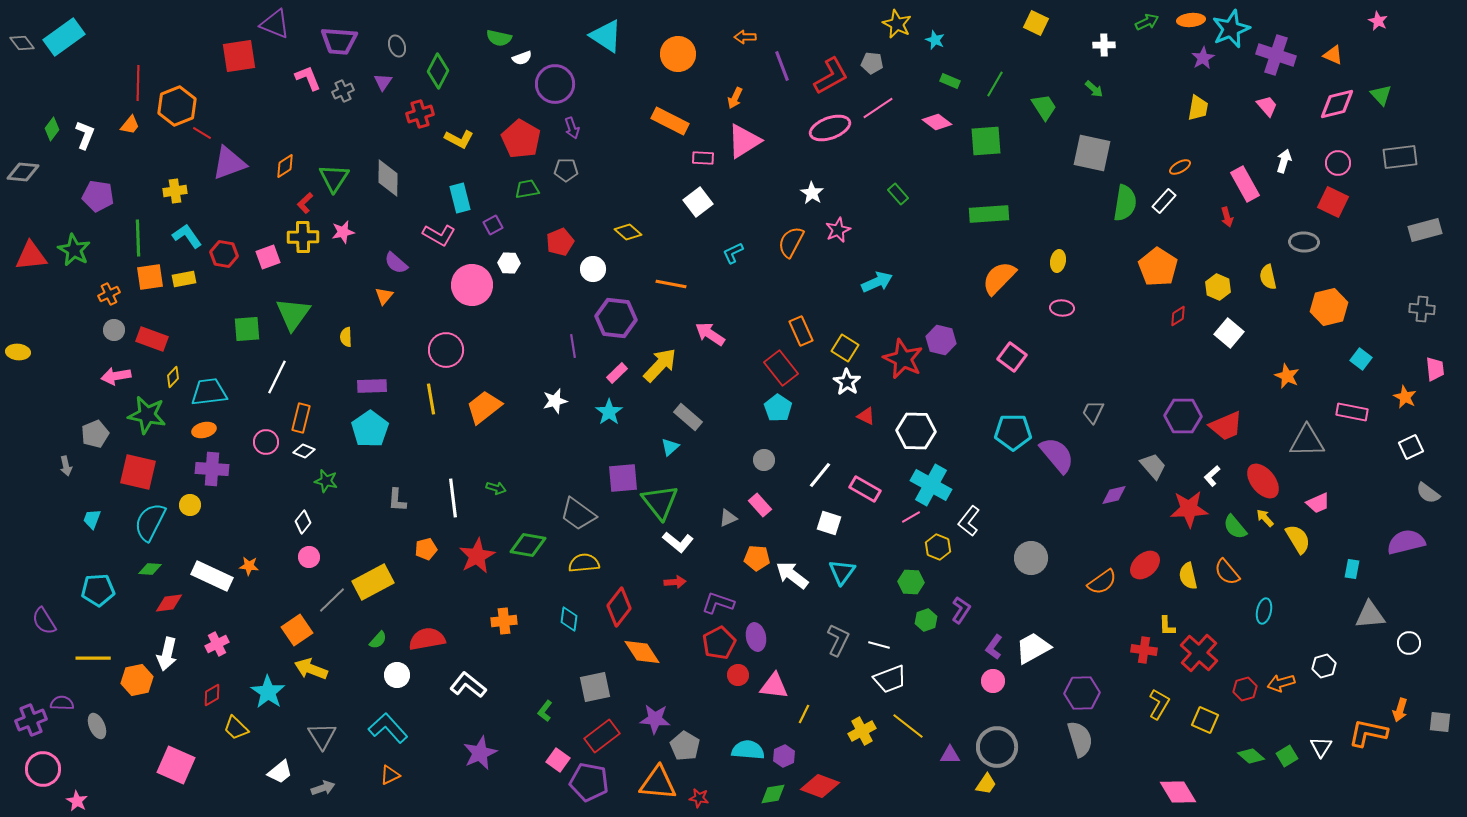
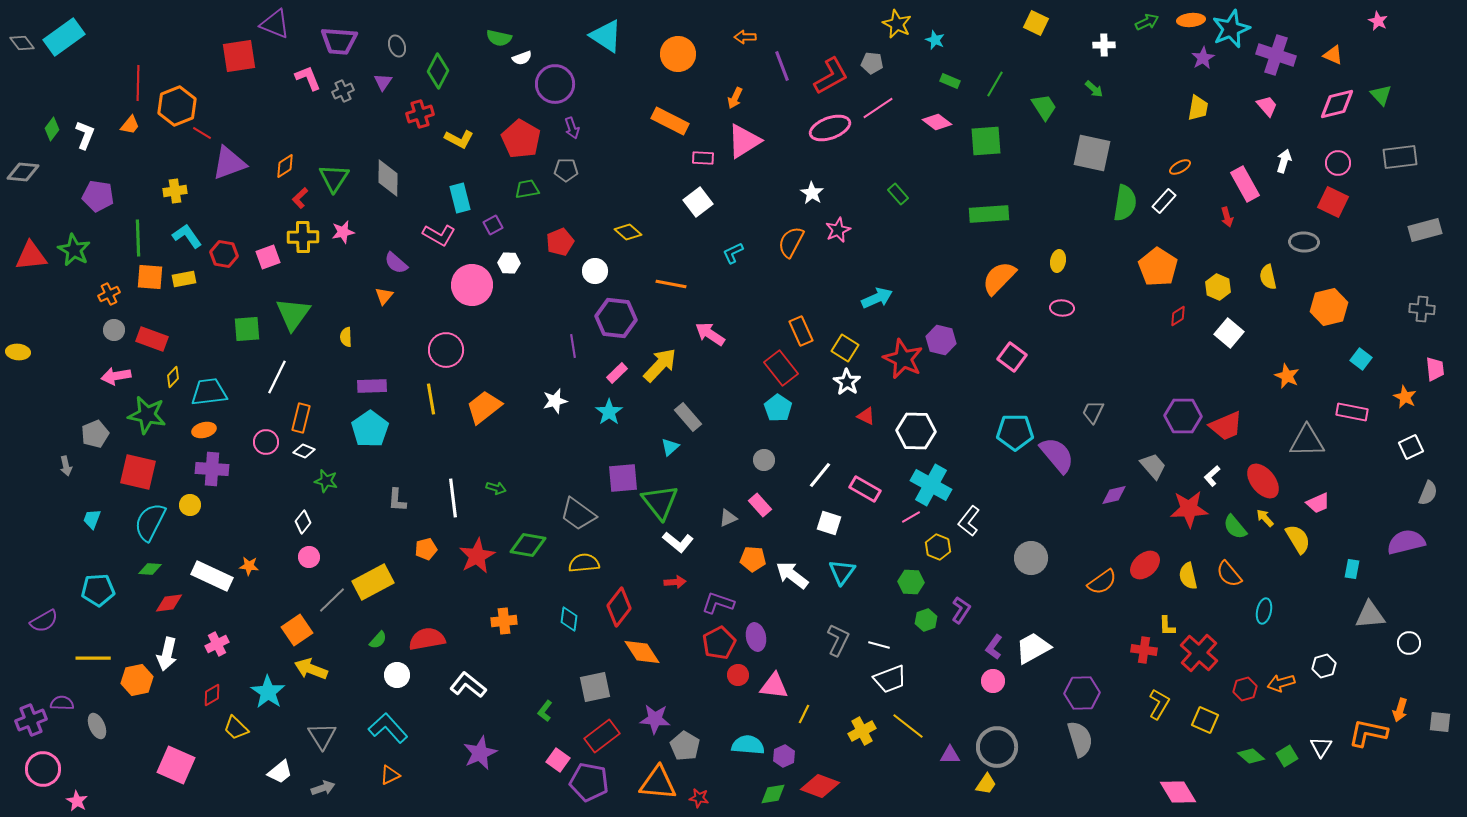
red L-shape at (305, 203): moved 5 px left, 5 px up
white circle at (593, 269): moved 2 px right, 2 px down
orange square at (150, 277): rotated 12 degrees clockwise
cyan arrow at (877, 282): moved 16 px down
gray rectangle at (688, 417): rotated 8 degrees clockwise
cyan pentagon at (1013, 432): moved 2 px right
gray semicircle at (1428, 493): rotated 105 degrees counterclockwise
orange pentagon at (757, 558): moved 4 px left, 1 px down
orange semicircle at (1227, 572): moved 2 px right, 2 px down
purple semicircle at (44, 621): rotated 88 degrees counterclockwise
cyan semicircle at (748, 750): moved 5 px up
